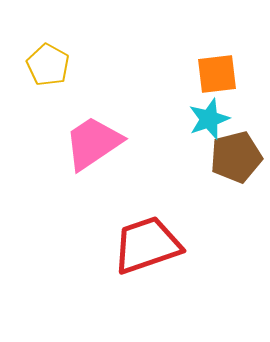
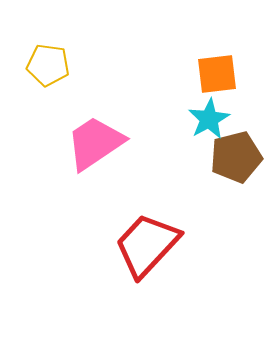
yellow pentagon: rotated 21 degrees counterclockwise
cyan star: rotated 9 degrees counterclockwise
pink trapezoid: moved 2 px right
red trapezoid: rotated 28 degrees counterclockwise
